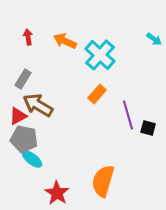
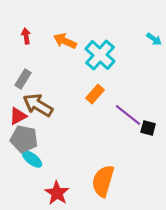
red arrow: moved 2 px left, 1 px up
orange rectangle: moved 2 px left
purple line: rotated 36 degrees counterclockwise
